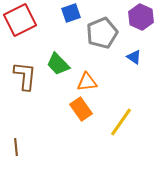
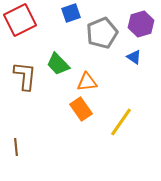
purple hexagon: moved 7 px down; rotated 20 degrees clockwise
